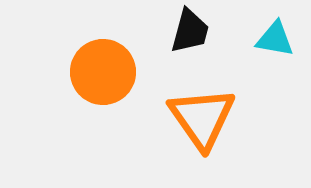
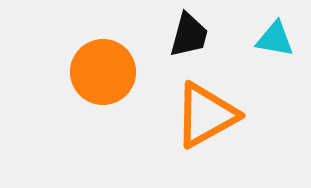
black trapezoid: moved 1 px left, 4 px down
orange triangle: moved 4 px right, 3 px up; rotated 36 degrees clockwise
